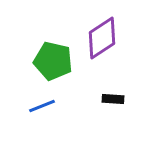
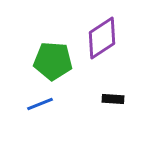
green pentagon: rotated 9 degrees counterclockwise
blue line: moved 2 px left, 2 px up
